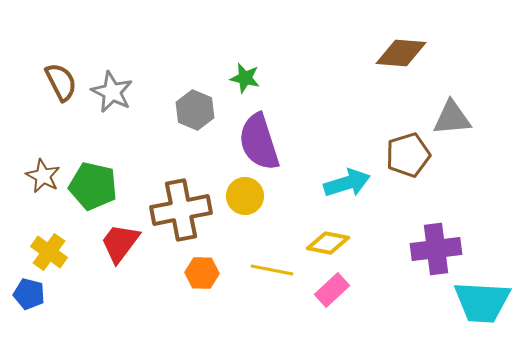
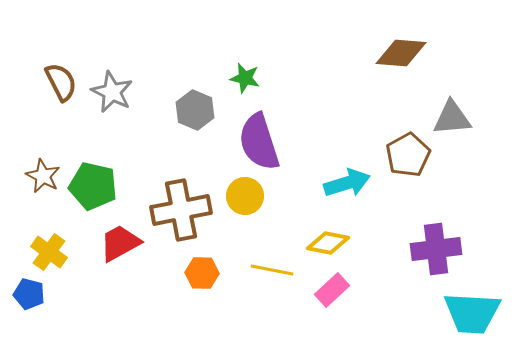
brown pentagon: rotated 12 degrees counterclockwise
red trapezoid: rotated 24 degrees clockwise
cyan trapezoid: moved 10 px left, 11 px down
